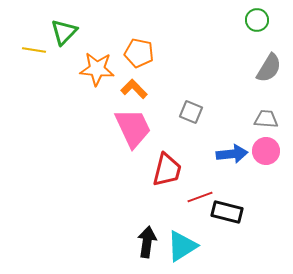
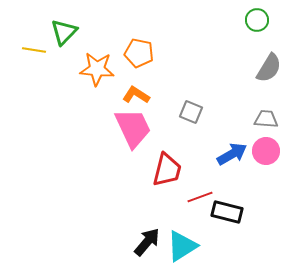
orange L-shape: moved 2 px right, 6 px down; rotated 12 degrees counterclockwise
blue arrow: rotated 24 degrees counterclockwise
black arrow: rotated 32 degrees clockwise
